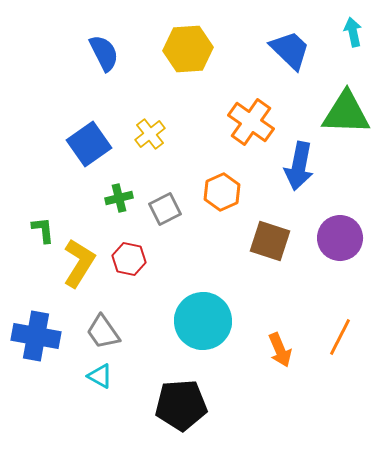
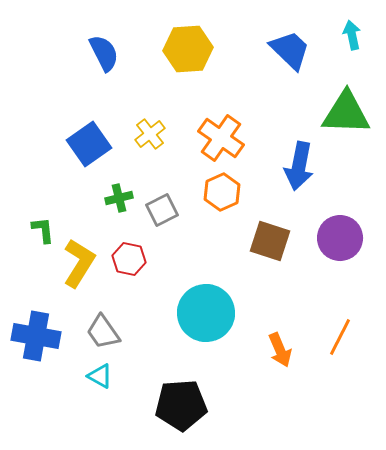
cyan arrow: moved 1 px left, 3 px down
orange cross: moved 30 px left, 16 px down
gray square: moved 3 px left, 1 px down
cyan circle: moved 3 px right, 8 px up
